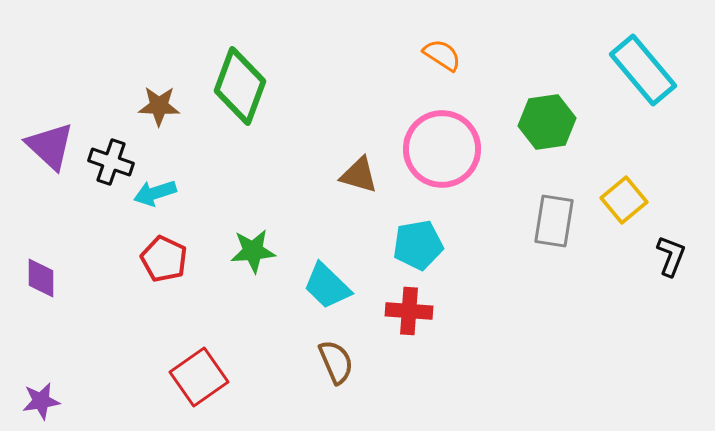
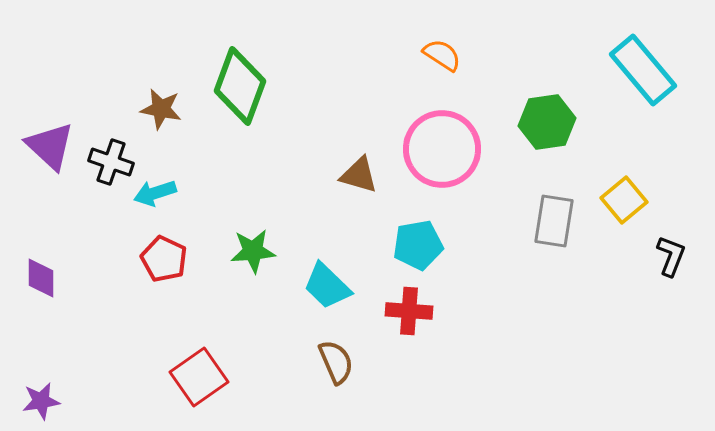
brown star: moved 2 px right, 3 px down; rotated 9 degrees clockwise
